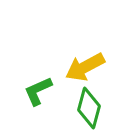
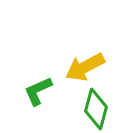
green diamond: moved 7 px right, 1 px down
